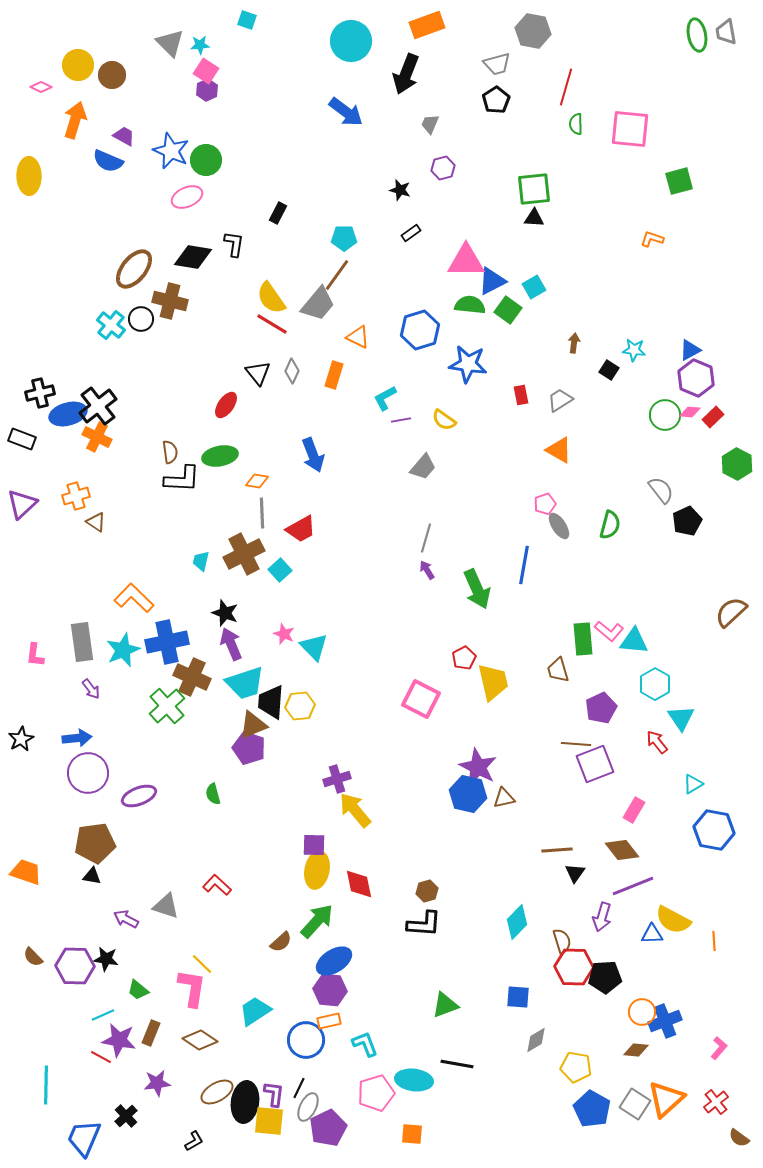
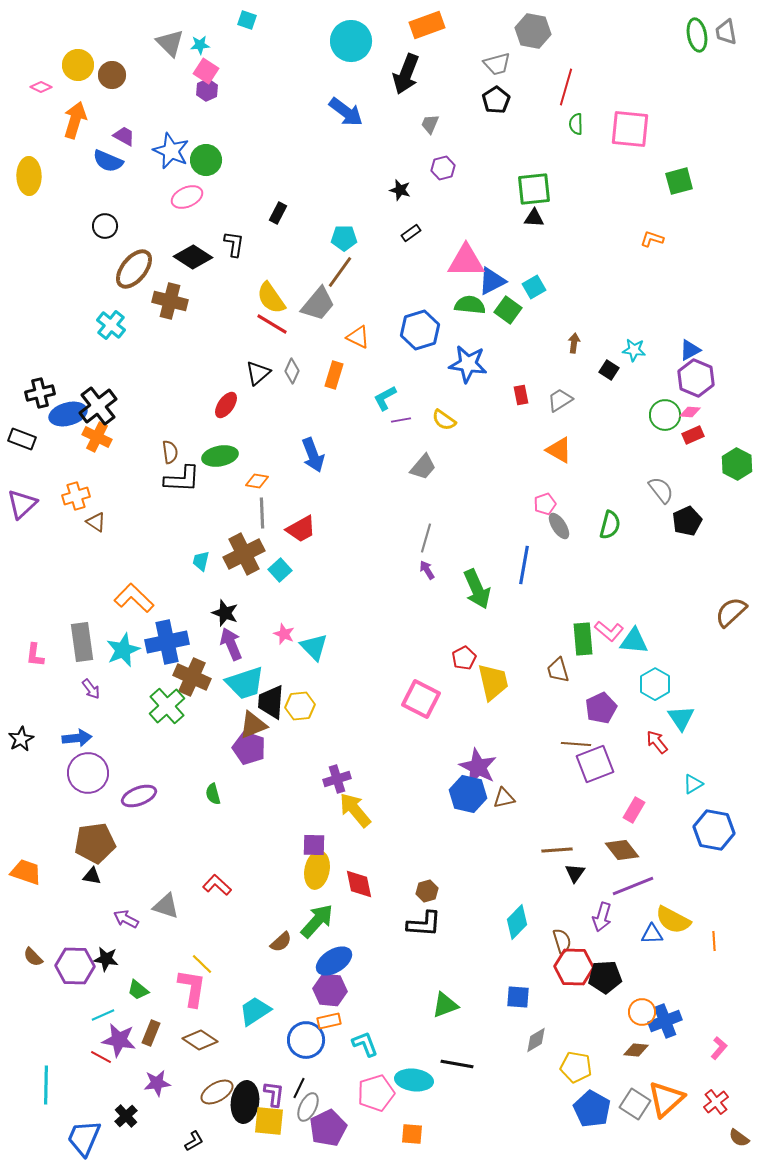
black diamond at (193, 257): rotated 24 degrees clockwise
brown line at (337, 275): moved 3 px right, 3 px up
black circle at (141, 319): moved 36 px left, 93 px up
black triangle at (258, 373): rotated 28 degrees clockwise
red rectangle at (713, 417): moved 20 px left, 18 px down; rotated 20 degrees clockwise
